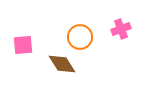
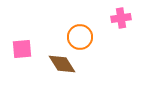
pink cross: moved 11 px up; rotated 12 degrees clockwise
pink square: moved 1 px left, 4 px down
